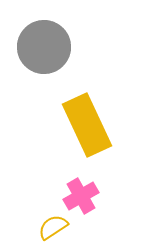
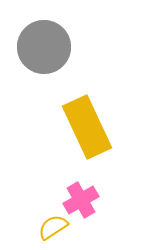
yellow rectangle: moved 2 px down
pink cross: moved 4 px down
